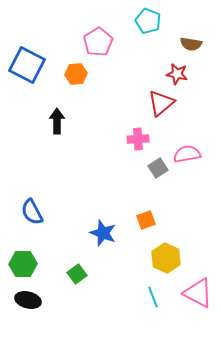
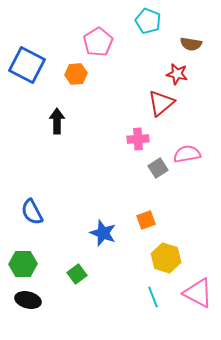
yellow hexagon: rotated 8 degrees counterclockwise
